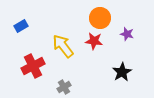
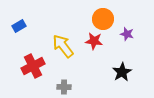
orange circle: moved 3 px right, 1 px down
blue rectangle: moved 2 px left
gray cross: rotated 32 degrees clockwise
